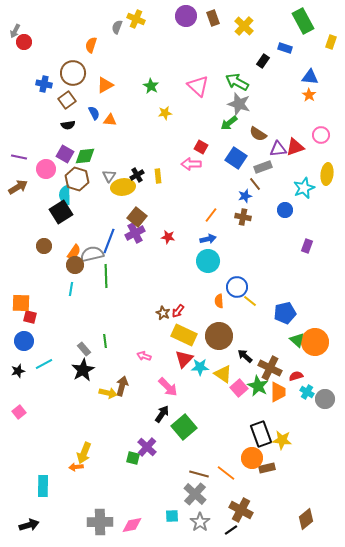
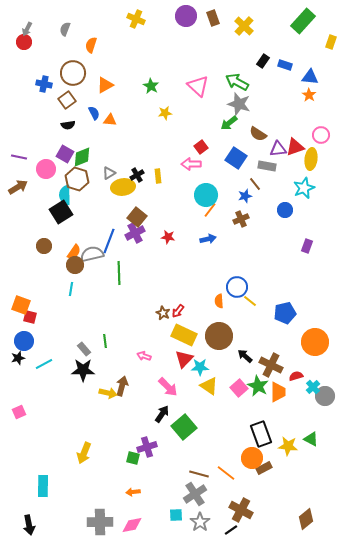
green rectangle at (303, 21): rotated 70 degrees clockwise
gray semicircle at (117, 27): moved 52 px left, 2 px down
gray arrow at (15, 31): moved 12 px right, 2 px up
blue rectangle at (285, 48): moved 17 px down
red square at (201, 147): rotated 24 degrees clockwise
green diamond at (85, 156): moved 3 px left, 1 px down; rotated 15 degrees counterclockwise
gray rectangle at (263, 167): moved 4 px right, 1 px up; rotated 30 degrees clockwise
yellow ellipse at (327, 174): moved 16 px left, 15 px up
gray triangle at (109, 176): moved 3 px up; rotated 24 degrees clockwise
orange line at (211, 215): moved 1 px left, 5 px up
brown cross at (243, 217): moved 2 px left, 2 px down; rotated 35 degrees counterclockwise
cyan circle at (208, 261): moved 2 px left, 66 px up
green line at (106, 276): moved 13 px right, 3 px up
orange square at (21, 303): moved 2 px down; rotated 18 degrees clockwise
green triangle at (297, 340): moved 14 px right, 99 px down; rotated 14 degrees counterclockwise
brown cross at (270, 368): moved 1 px right, 3 px up
black star at (83, 370): rotated 30 degrees clockwise
black star at (18, 371): moved 13 px up
yellow triangle at (223, 374): moved 14 px left, 12 px down
cyan cross at (307, 392): moved 6 px right, 5 px up; rotated 16 degrees clockwise
gray circle at (325, 399): moved 3 px up
pink square at (19, 412): rotated 16 degrees clockwise
yellow star at (282, 440): moved 6 px right, 6 px down
purple cross at (147, 447): rotated 30 degrees clockwise
orange arrow at (76, 467): moved 57 px right, 25 px down
brown rectangle at (267, 468): moved 3 px left; rotated 14 degrees counterclockwise
gray cross at (195, 494): rotated 15 degrees clockwise
cyan square at (172, 516): moved 4 px right, 1 px up
black arrow at (29, 525): rotated 96 degrees clockwise
